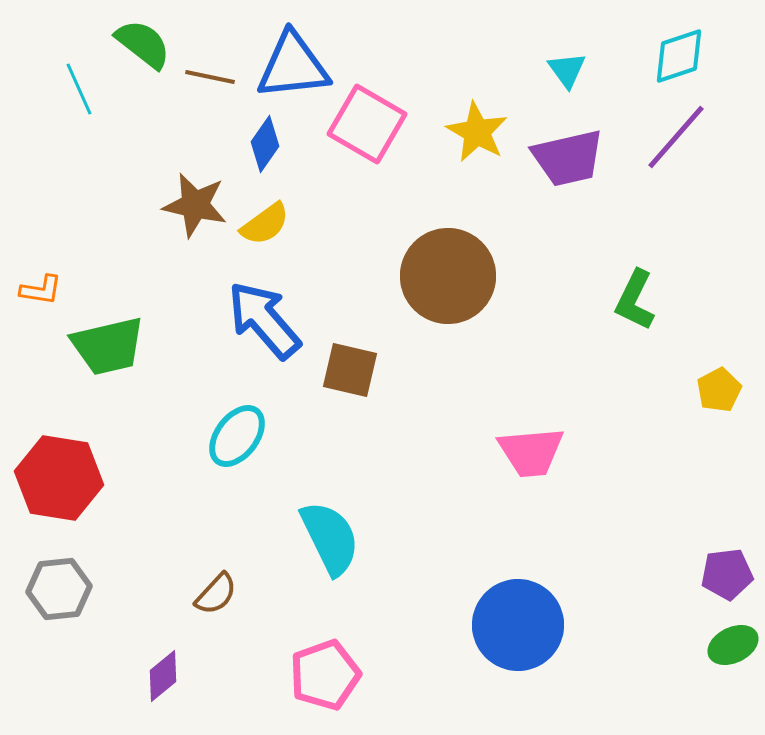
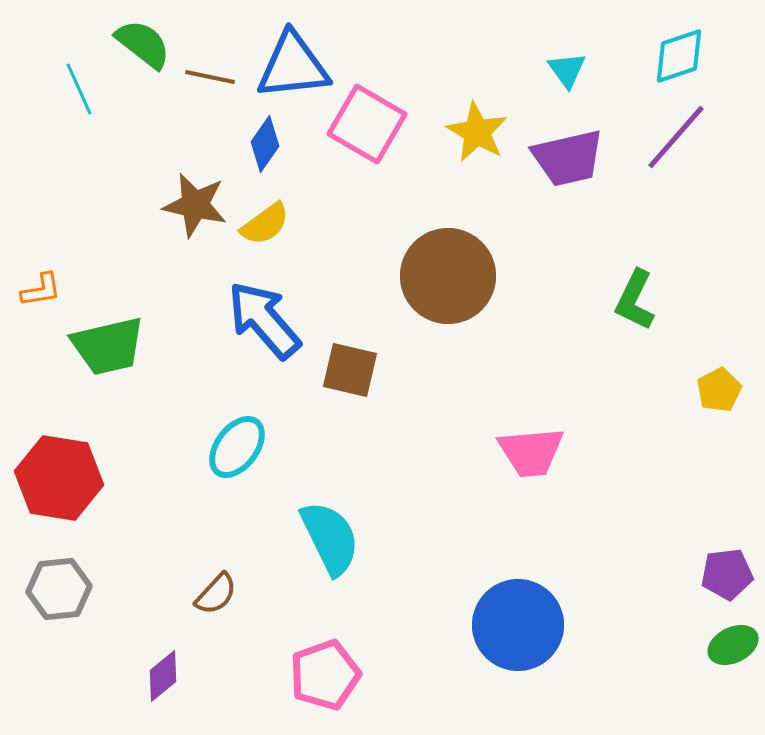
orange L-shape: rotated 18 degrees counterclockwise
cyan ellipse: moved 11 px down
